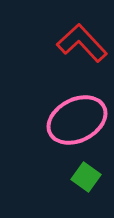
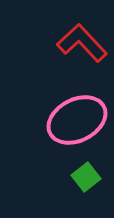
green square: rotated 16 degrees clockwise
